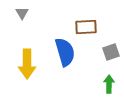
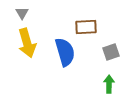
yellow arrow: moved 21 px up; rotated 16 degrees counterclockwise
